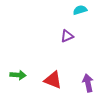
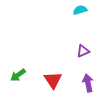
purple triangle: moved 16 px right, 15 px down
green arrow: rotated 140 degrees clockwise
red triangle: rotated 36 degrees clockwise
